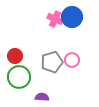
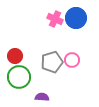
blue circle: moved 4 px right, 1 px down
